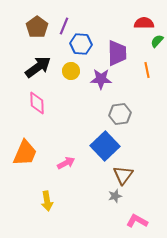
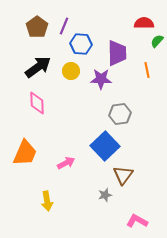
gray star: moved 10 px left, 1 px up
